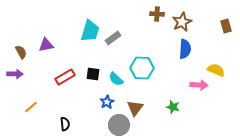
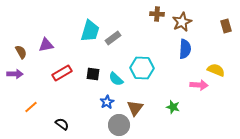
red rectangle: moved 3 px left, 4 px up
black semicircle: moved 3 px left; rotated 48 degrees counterclockwise
